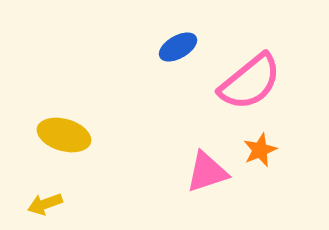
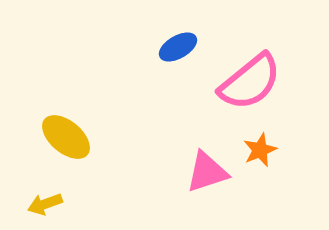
yellow ellipse: moved 2 px right, 2 px down; rotated 24 degrees clockwise
